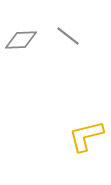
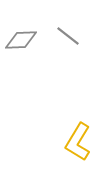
yellow L-shape: moved 8 px left, 6 px down; rotated 45 degrees counterclockwise
